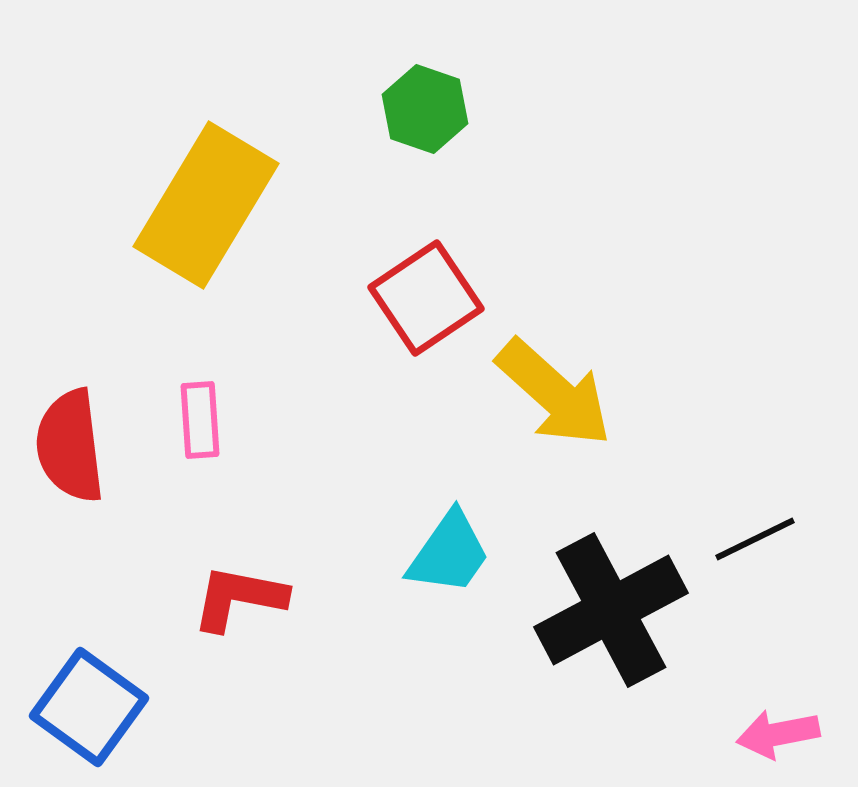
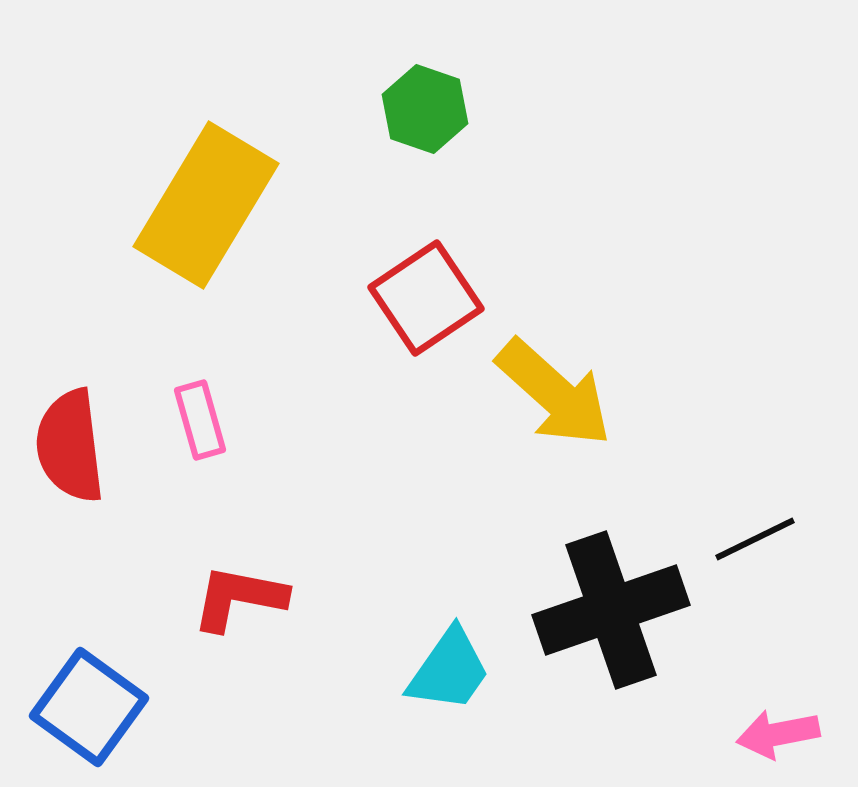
pink rectangle: rotated 12 degrees counterclockwise
cyan trapezoid: moved 117 px down
black cross: rotated 9 degrees clockwise
